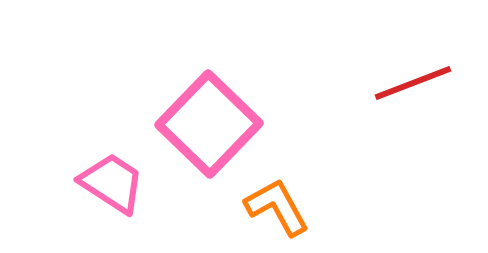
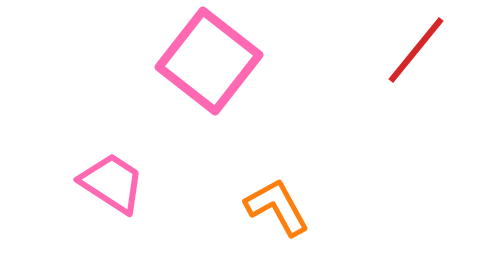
red line: moved 3 px right, 33 px up; rotated 30 degrees counterclockwise
pink square: moved 63 px up; rotated 6 degrees counterclockwise
